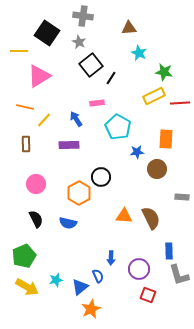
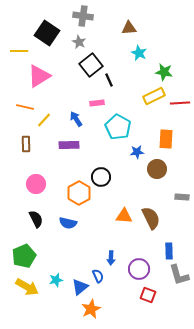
black line at (111, 78): moved 2 px left, 2 px down; rotated 56 degrees counterclockwise
